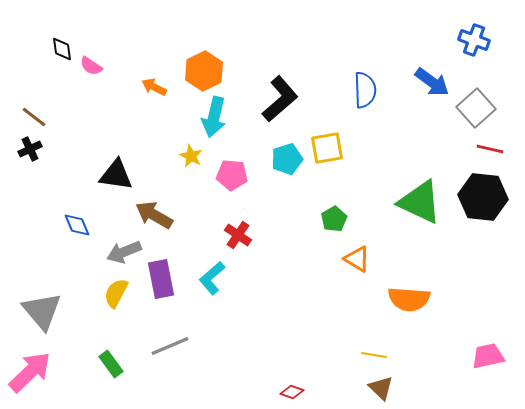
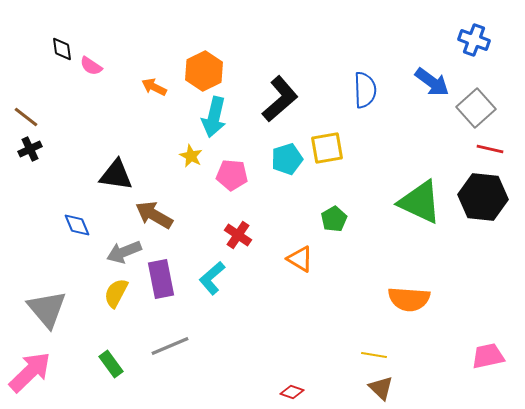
brown line: moved 8 px left
orange triangle: moved 57 px left
gray triangle: moved 5 px right, 2 px up
